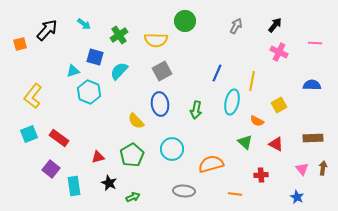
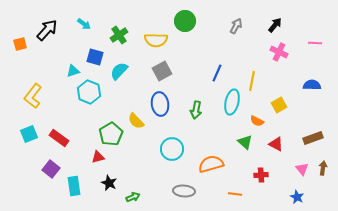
brown rectangle at (313, 138): rotated 18 degrees counterclockwise
green pentagon at (132, 155): moved 21 px left, 21 px up
